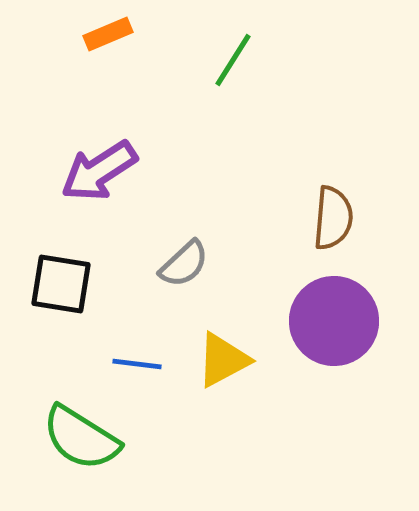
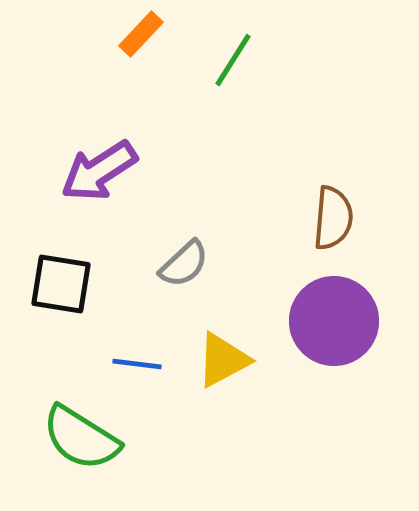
orange rectangle: moved 33 px right; rotated 24 degrees counterclockwise
